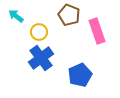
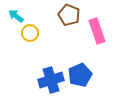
yellow circle: moved 9 px left, 1 px down
blue cross: moved 10 px right, 22 px down; rotated 20 degrees clockwise
